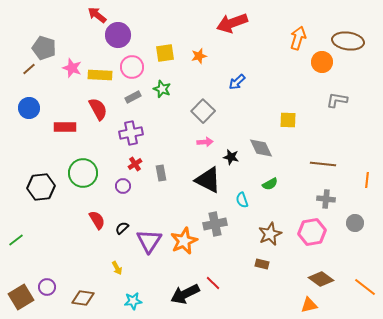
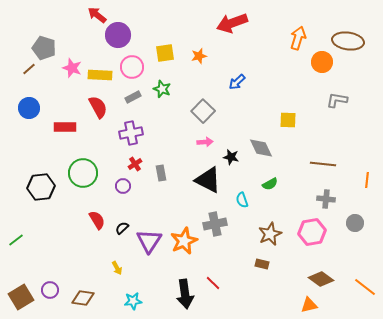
red semicircle at (98, 109): moved 2 px up
purple circle at (47, 287): moved 3 px right, 3 px down
black arrow at (185, 294): rotated 72 degrees counterclockwise
